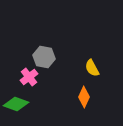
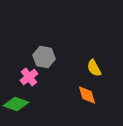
yellow semicircle: moved 2 px right
orange diamond: moved 3 px right, 2 px up; rotated 40 degrees counterclockwise
